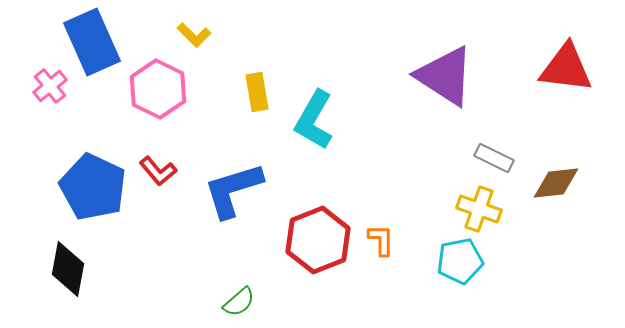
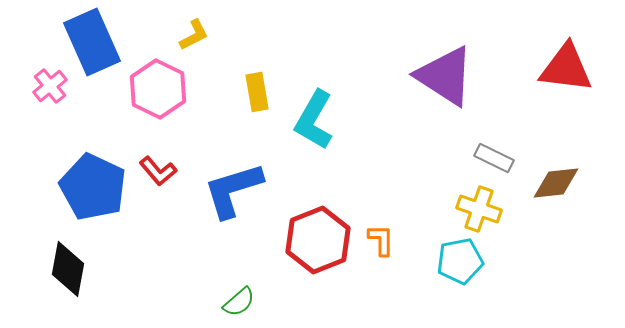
yellow L-shape: rotated 72 degrees counterclockwise
